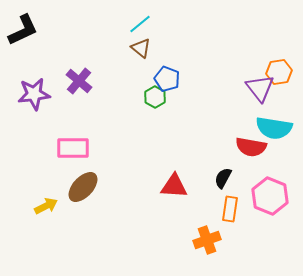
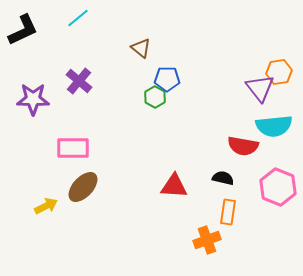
cyan line: moved 62 px left, 6 px up
blue pentagon: rotated 20 degrees counterclockwise
purple star: moved 1 px left, 5 px down; rotated 8 degrees clockwise
cyan semicircle: moved 2 px up; rotated 15 degrees counterclockwise
red semicircle: moved 8 px left, 1 px up
black semicircle: rotated 75 degrees clockwise
pink hexagon: moved 8 px right, 9 px up
orange rectangle: moved 2 px left, 3 px down
